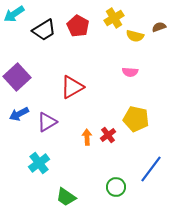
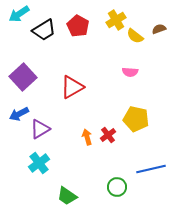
cyan arrow: moved 5 px right
yellow cross: moved 2 px right, 2 px down
brown semicircle: moved 2 px down
yellow semicircle: rotated 24 degrees clockwise
purple square: moved 6 px right
purple triangle: moved 7 px left, 7 px down
orange arrow: rotated 14 degrees counterclockwise
blue line: rotated 40 degrees clockwise
green circle: moved 1 px right
green trapezoid: moved 1 px right, 1 px up
